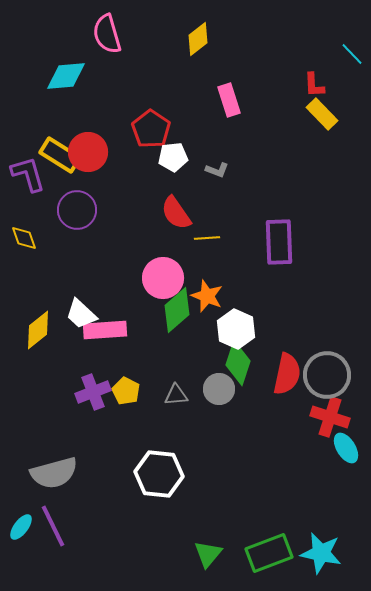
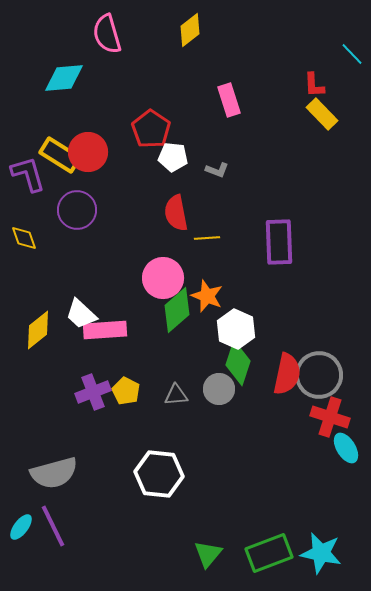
yellow diamond at (198, 39): moved 8 px left, 9 px up
cyan diamond at (66, 76): moved 2 px left, 2 px down
white pentagon at (173, 157): rotated 12 degrees clockwise
red semicircle at (176, 213): rotated 24 degrees clockwise
gray circle at (327, 375): moved 8 px left
